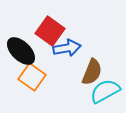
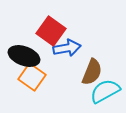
red square: moved 1 px right
black ellipse: moved 3 px right, 5 px down; rotated 24 degrees counterclockwise
